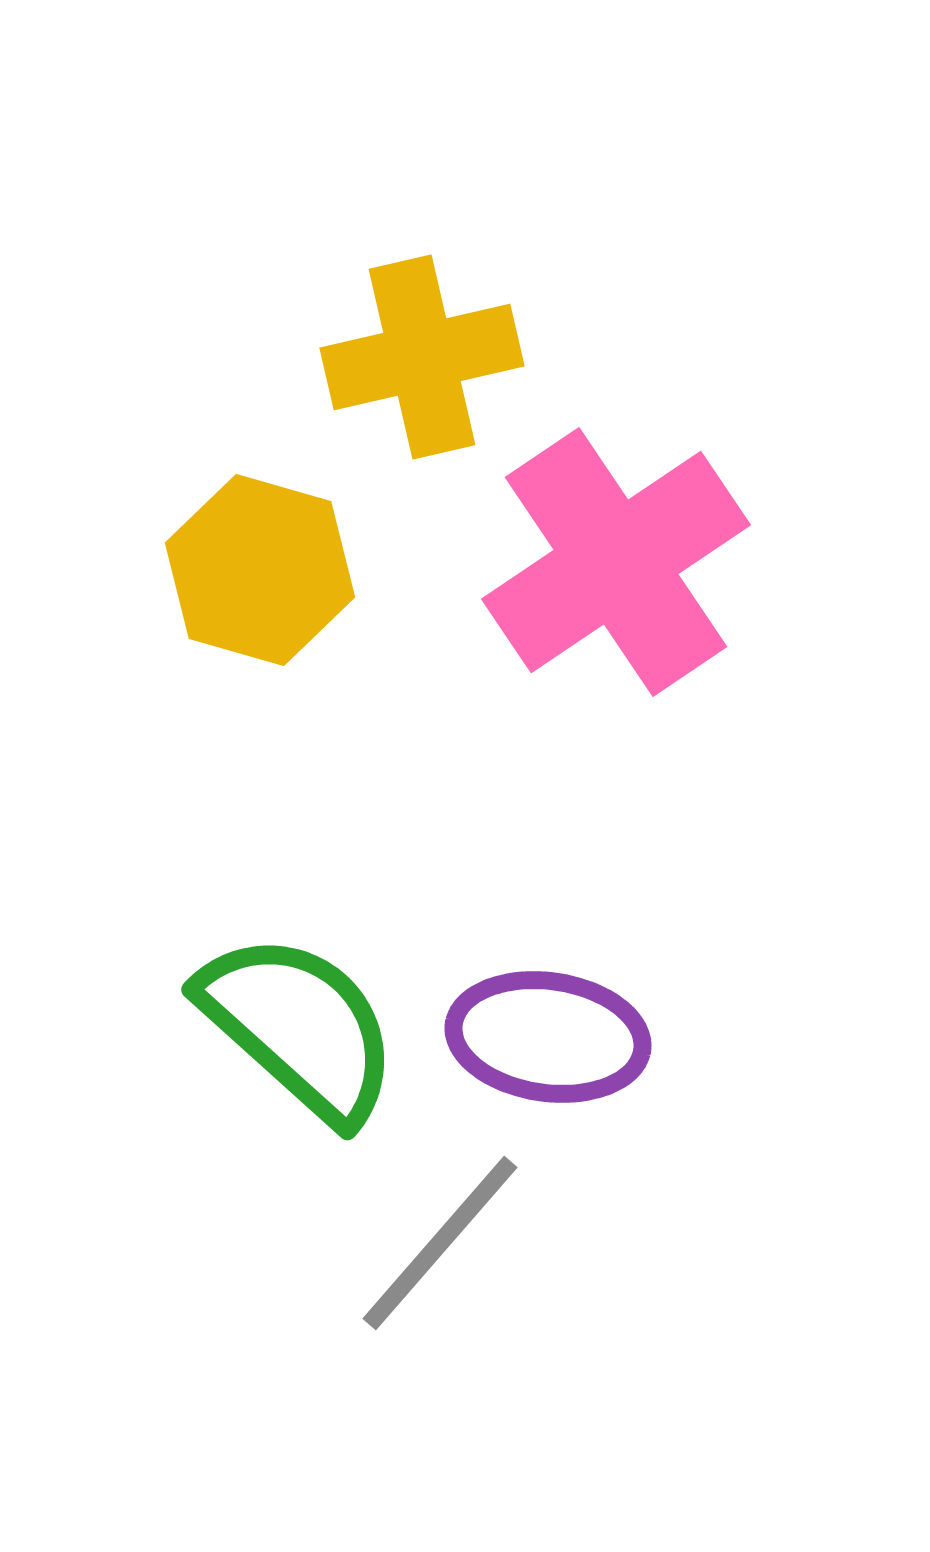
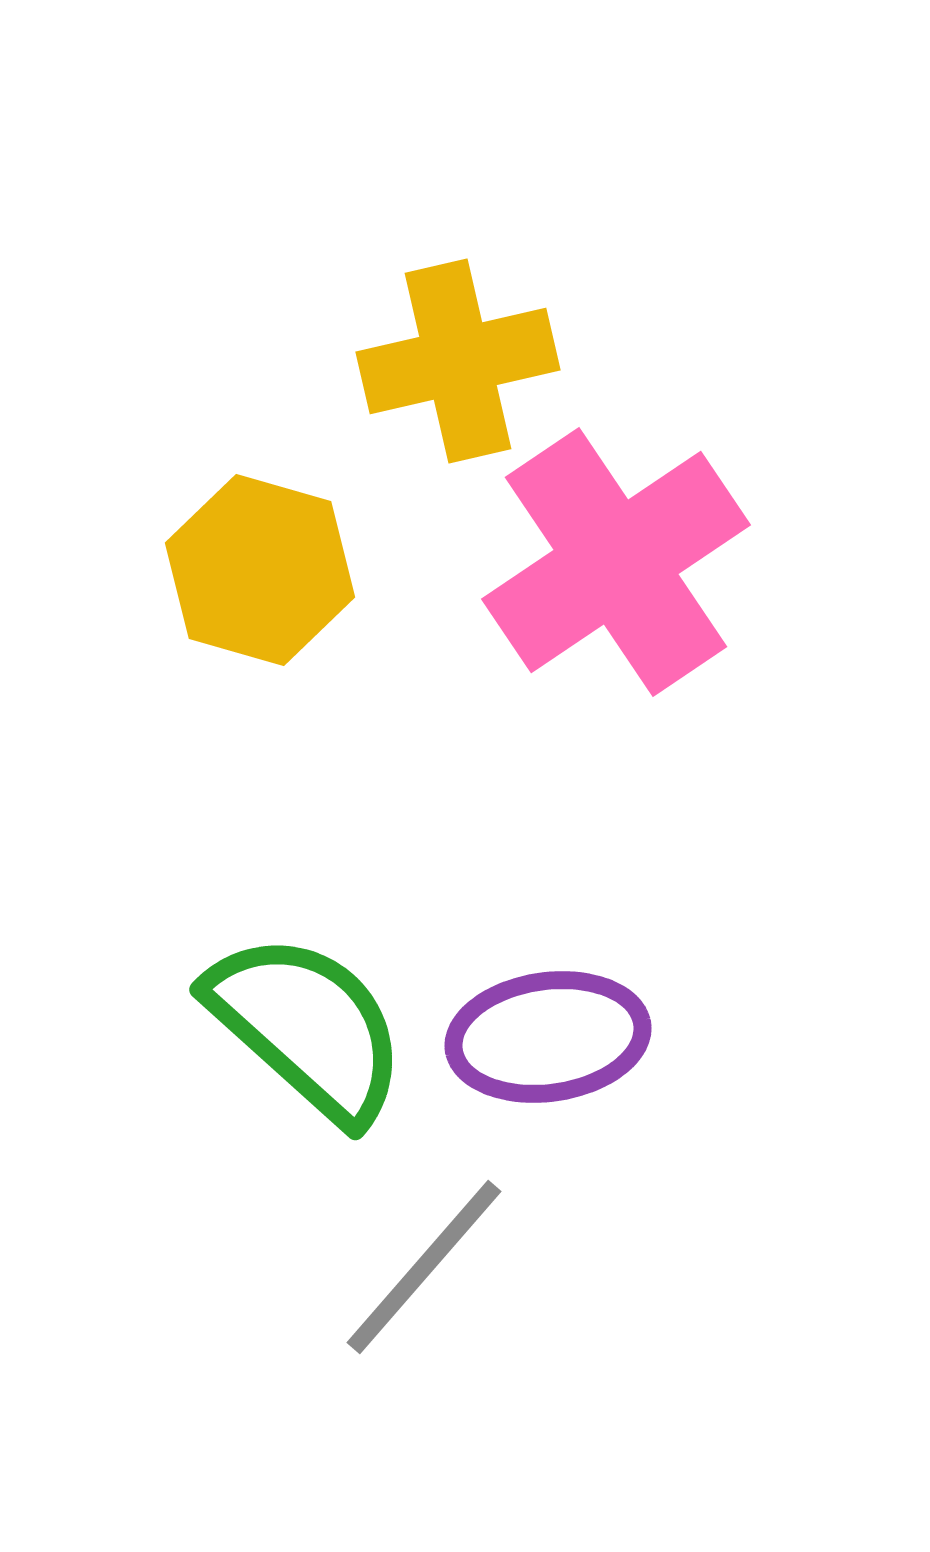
yellow cross: moved 36 px right, 4 px down
green semicircle: moved 8 px right
purple ellipse: rotated 16 degrees counterclockwise
gray line: moved 16 px left, 24 px down
